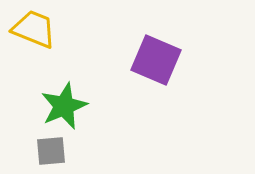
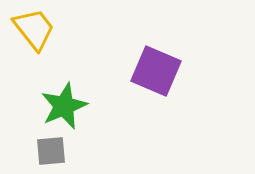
yellow trapezoid: rotated 30 degrees clockwise
purple square: moved 11 px down
